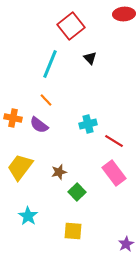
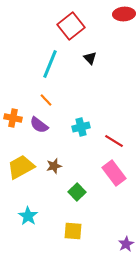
cyan cross: moved 7 px left, 3 px down
yellow trapezoid: moved 1 px right; rotated 24 degrees clockwise
brown star: moved 5 px left, 6 px up
